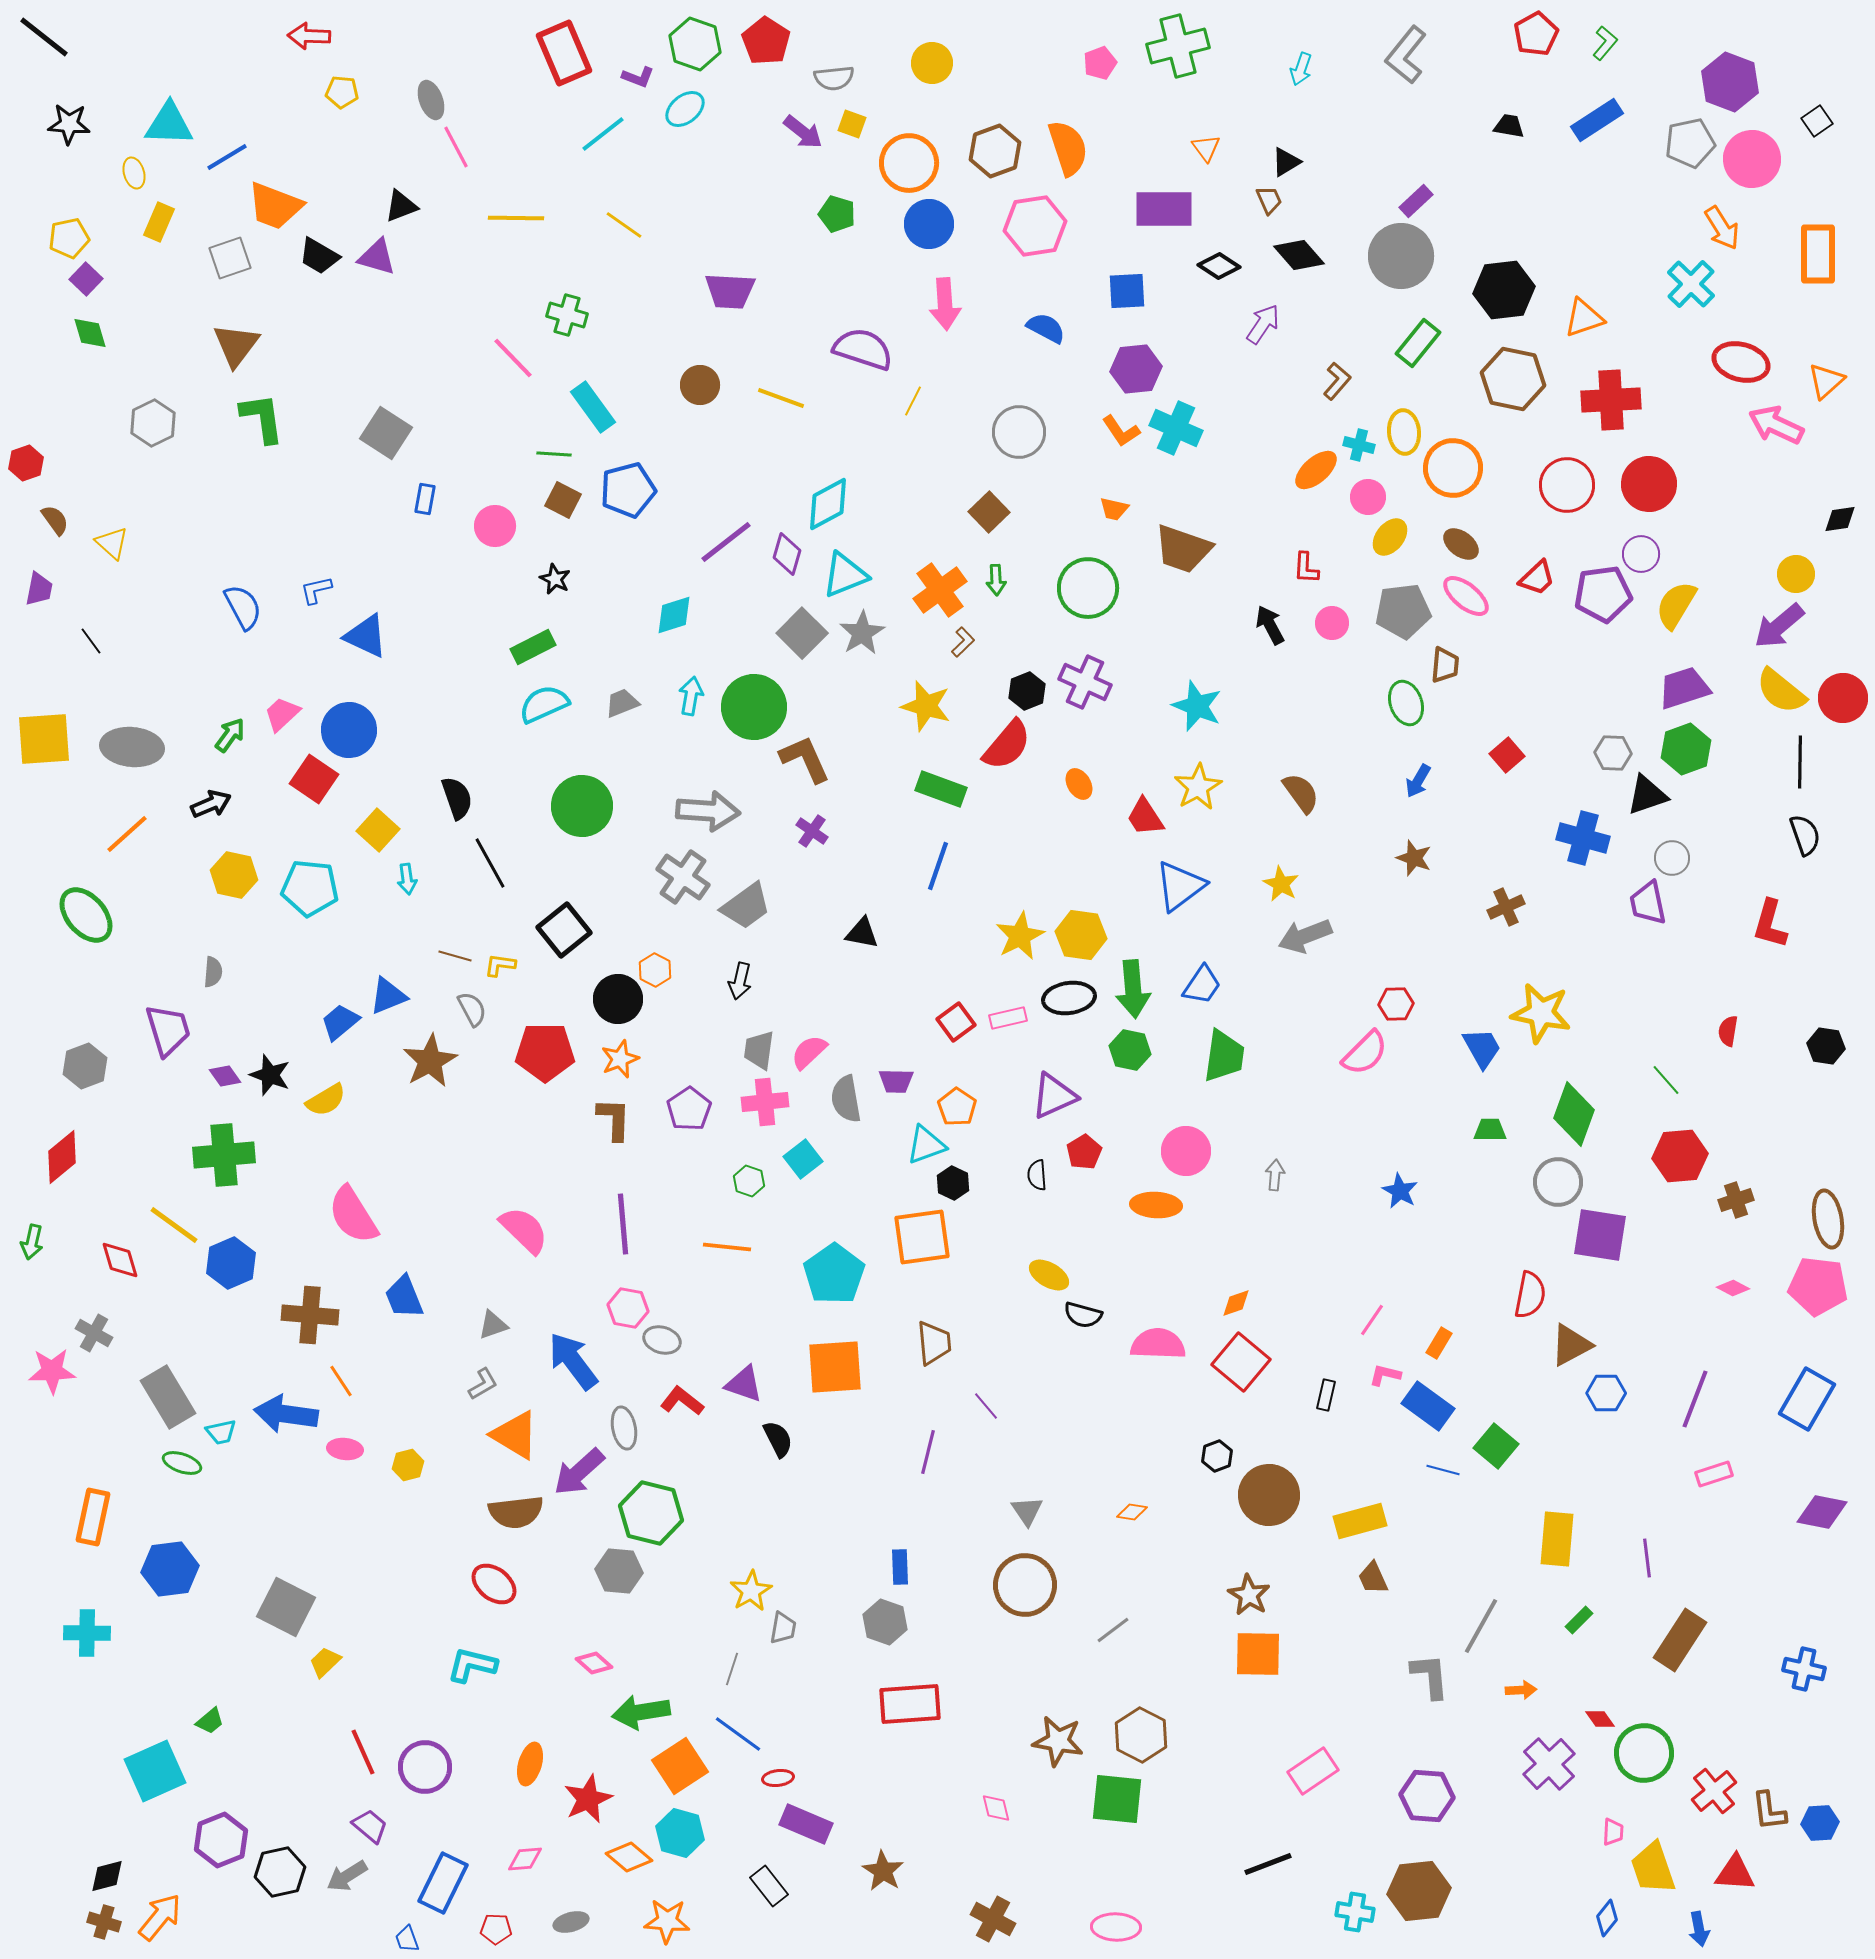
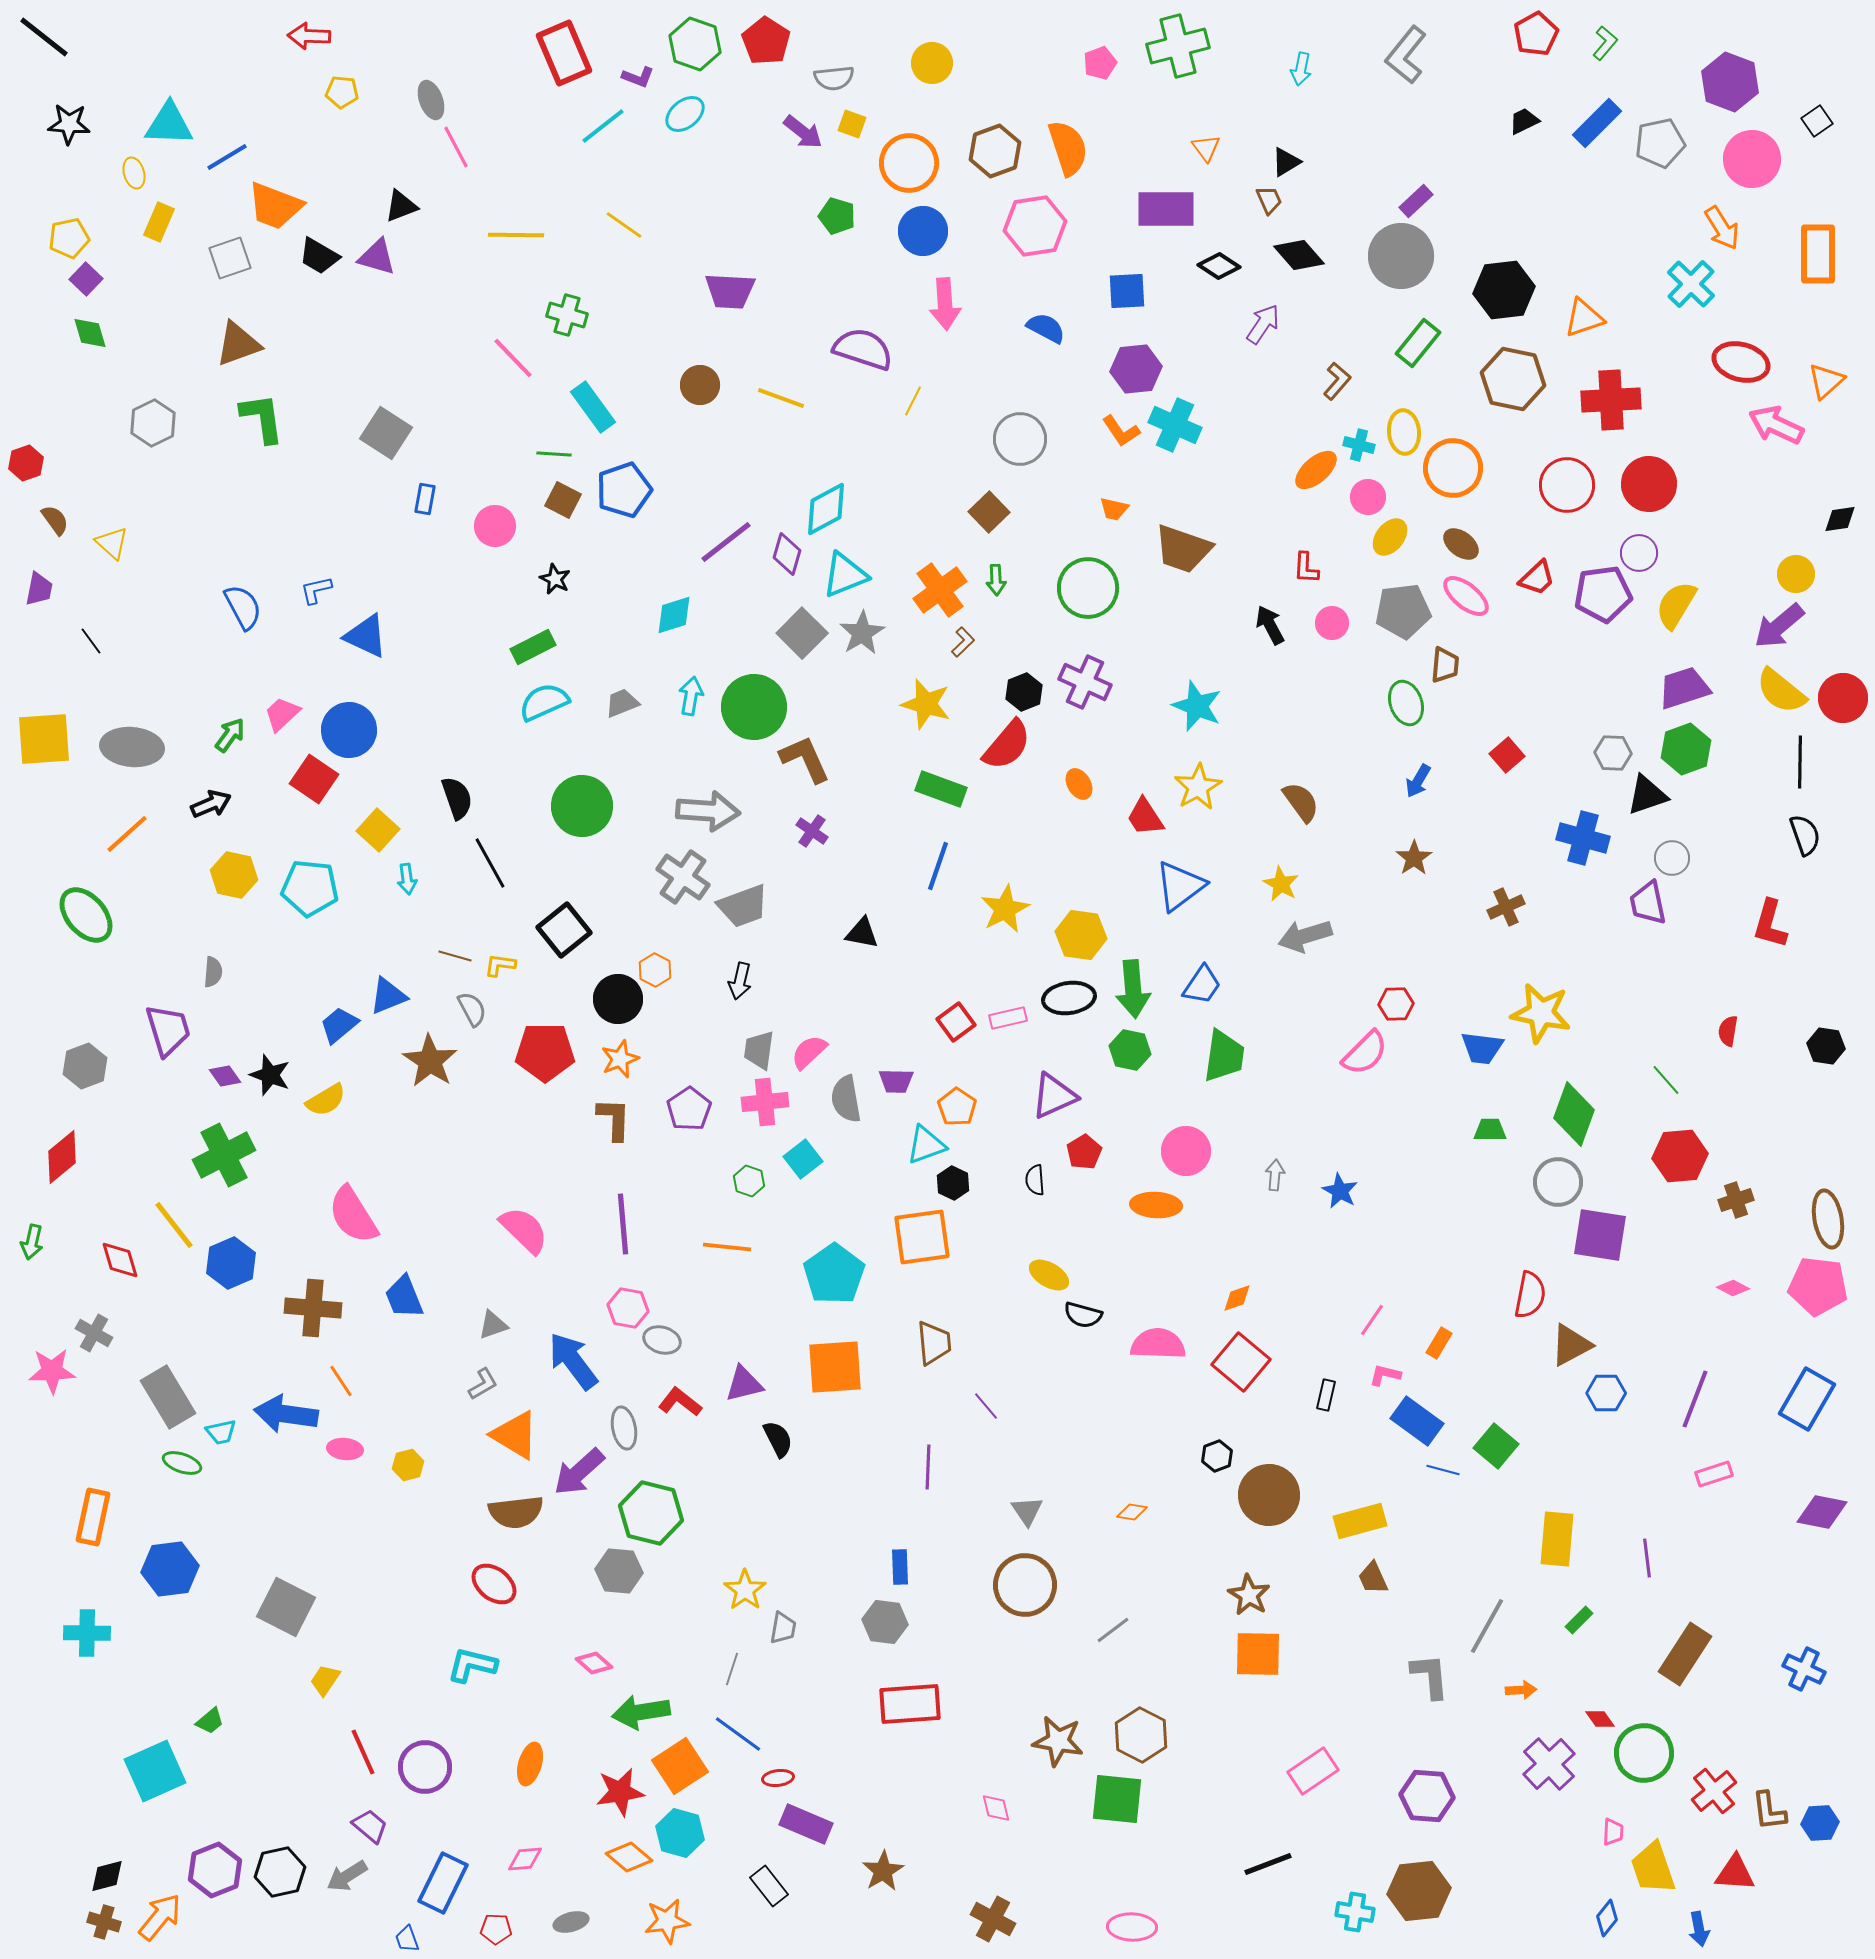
cyan arrow at (1301, 69): rotated 8 degrees counterclockwise
cyan ellipse at (685, 109): moved 5 px down
blue rectangle at (1597, 120): moved 3 px down; rotated 12 degrees counterclockwise
black trapezoid at (1509, 126): moved 15 px right, 5 px up; rotated 36 degrees counterclockwise
cyan line at (603, 134): moved 8 px up
gray pentagon at (1690, 143): moved 30 px left
purple rectangle at (1164, 209): moved 2 px right
green pentagon at (837, 214): moved 2 px down
yellow line at (516, 218): moved 17 px down
blue circle at (929, 224): moved 6 px left, 7 px down
brown triangle at (236, 345): moved 2 px right, 1 px up; rotated 33 degrees clockwise
cyan cross at (1176, 428): moved 1 px left, 3 px up
gray circle at (1019, 432): moved 1 px right, 7 px down
blue pentagon at (628, 490): moved 4 px left; rotated 4 degrees counterclockwise
cyan diamond at (828, 504): moved 2 px left, 5 px down
purple circle at (1641, 554): moved 2 px left, 1 px up
black hexagon at (1027, 691): moved 3 px left, 1 px down
cyan semicircle at (544, 704): moved 2 px up
yellow star at (926, 706): moved 2 px up
brown semicircle at (1301, 793): moved 9 px down
brown star at (1414, 858): rotated 18 degrees clockwise
gray trapezoid at (746, 906): moved 3 px left; rotated 16 degrees clockwise
yellow star at (1020, 936): moved 15 px left, 27 px up
gray arrow at (1305, 936): rotated 4 degrees clockwise
blue trapezoid at (340, 1022): moved 1 px left, 3 px down
blue trapezoid at (1482, 1048): rotated 126 degrees clockwise
brown star at (430, 1061): rotated 10 degrees counterclockwise
green cross at (224, 1155): rotated 22 degrees counterclockwise
black semicircle at (1037, 1175): moved 2 px left, 5 px down
blue star at (1400, 1191): moved 60 px left
yellow line at (174, 1225): rotated 16 degrees clockwise
orange diamond at (1236, 1303): moved 1 px right, 5 px up
brown cross at (310, 1315): moved 3 px right, 7 px up
purple triangle at (744, 1384): rotated 33 degrees counterclockwise
red L-shape at (682, 1401): moved 2 px left, 1 px down
blue rectangle at (1428, 1406): moved 11 px left, 15 px down
purple line at (928, 1452): moved 15 px down; rotated 12 degrees counterclockwise
yellow star at (751, 1591): moved 6 px left, 1 px up; rotated 6 degrees counterclockwise
gray hexagon at (885, 1622): rotated 12 degrees counterclockwise
gray line at (1481, 1626): moved 6 px right
brown rectangle at (1680, 1640): moved 5 px right, 14 px down
yellow trapezoid at (325, 1662): moved 18 px down; rotated 12 degrees counterclockwise
blue cross at (1804, 1669): rotated 12 degrees clockwise
red star at (588, 1799): moved 32 px right, 7 px up; rotated 15 degrees clockwise
purple hexagon at (221, 1840): moved 6 px left, 30 px down
brown star at (883, 1871): rotated 9 degrees clockwise
orange star at (667, 1921): rotated 12 degrees counterclockwise
pink ellipse at (1116, 1927): moved 16 px right
